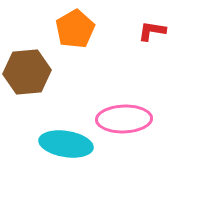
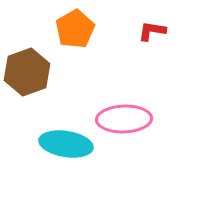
brown hexagon: rotated 15 degrees counterclockwise
